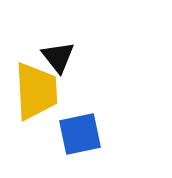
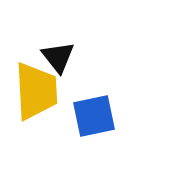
blue square: moved 14 px right, 18 px up
